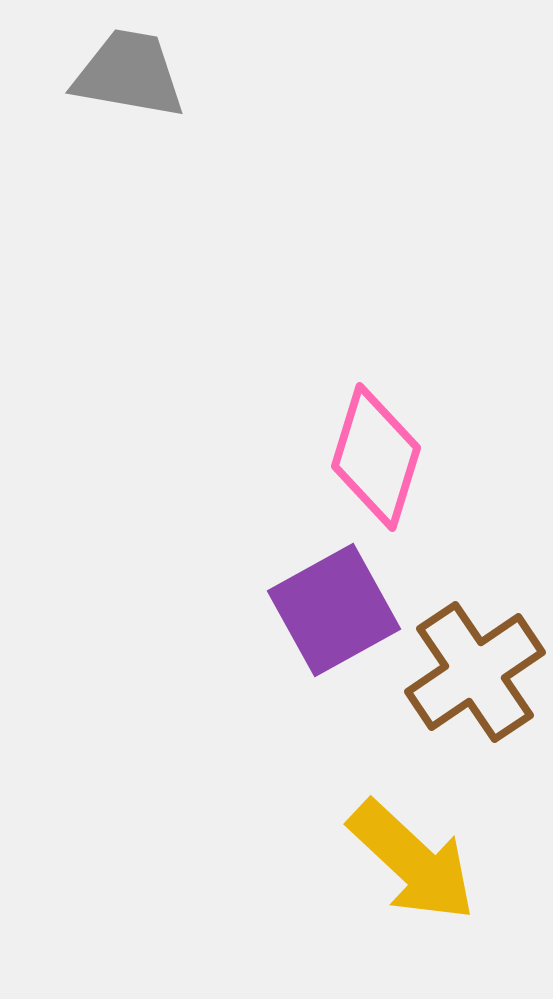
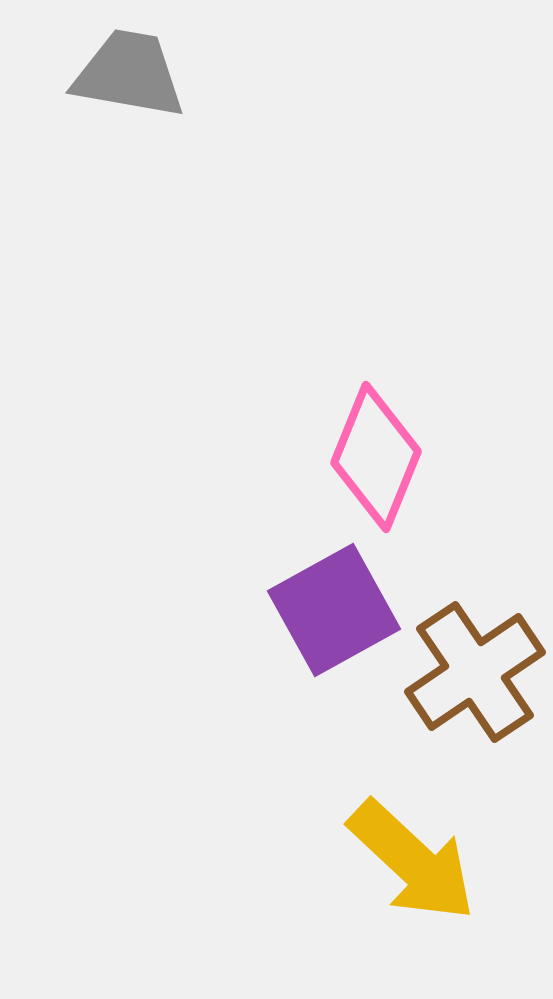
pink diamond: rotated 5 degrees clockwise
